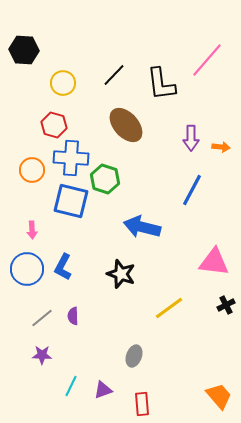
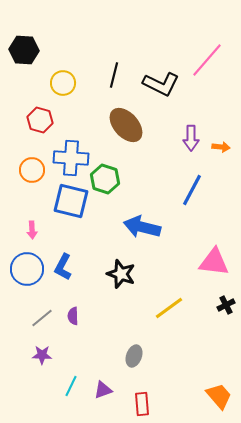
black line: rotated 30 degrees counterclockwise
black L-shape: rotated 57 degrees counterclockwise
red hexagon: moved 14 px left, 5 px up
